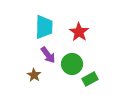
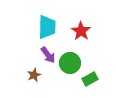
cyan trapezoid: moved 3 px right
red star: moved 2 px right, 1 px up
green circle: moved 2 px left, 1 px up
brown star: rotated 16 degrees clockwise
